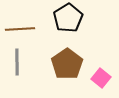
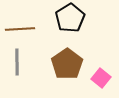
black pentagon: moved 2 px right
